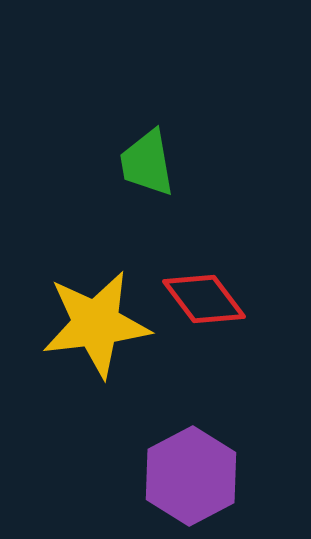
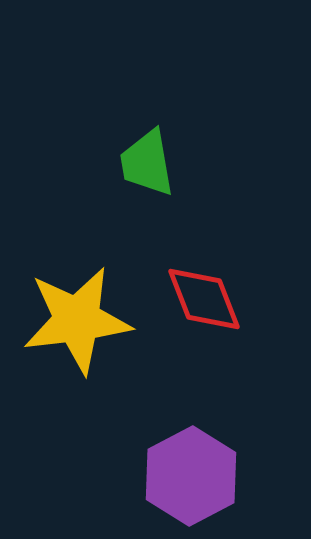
red diamond: rotated 16 degrees clockwise
yellow star: moved 19 px left, 4 px up
